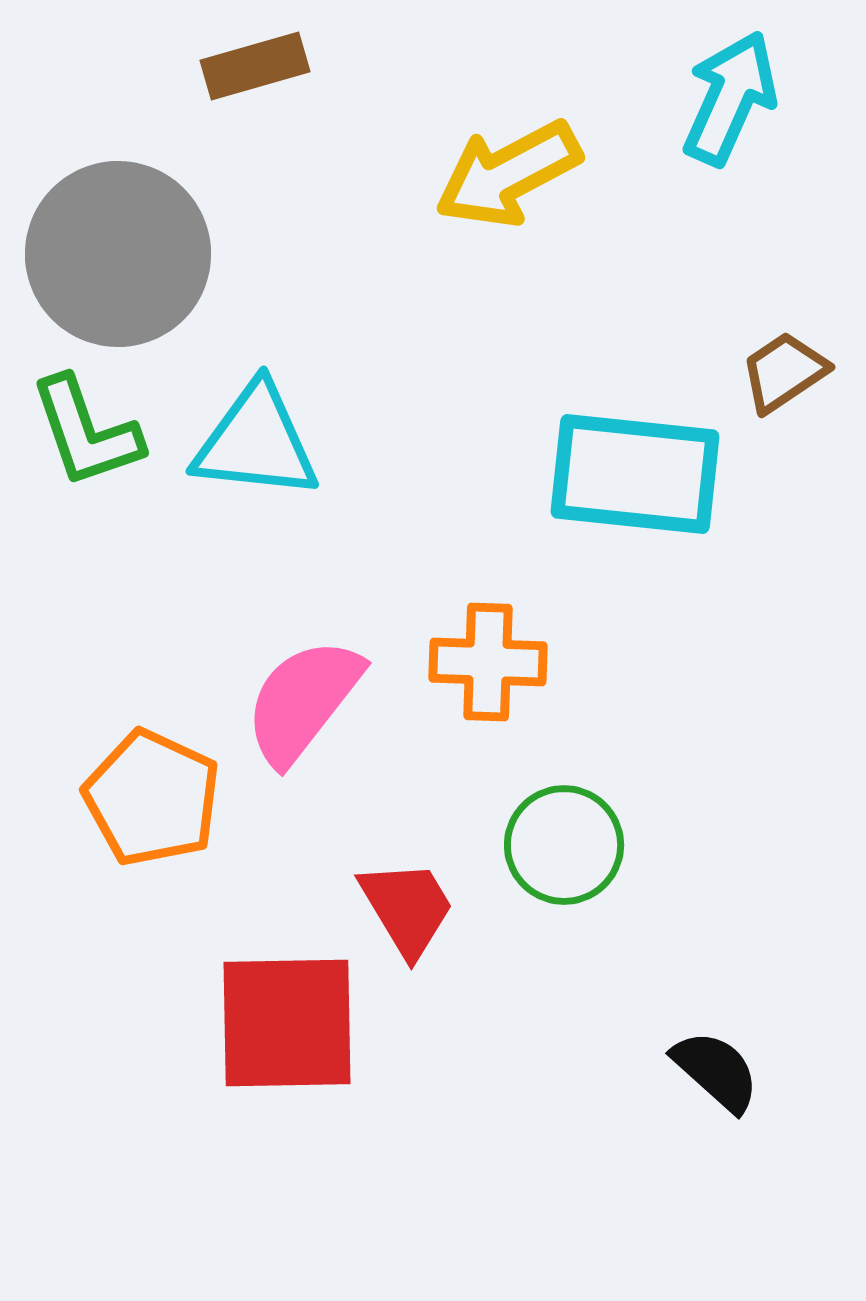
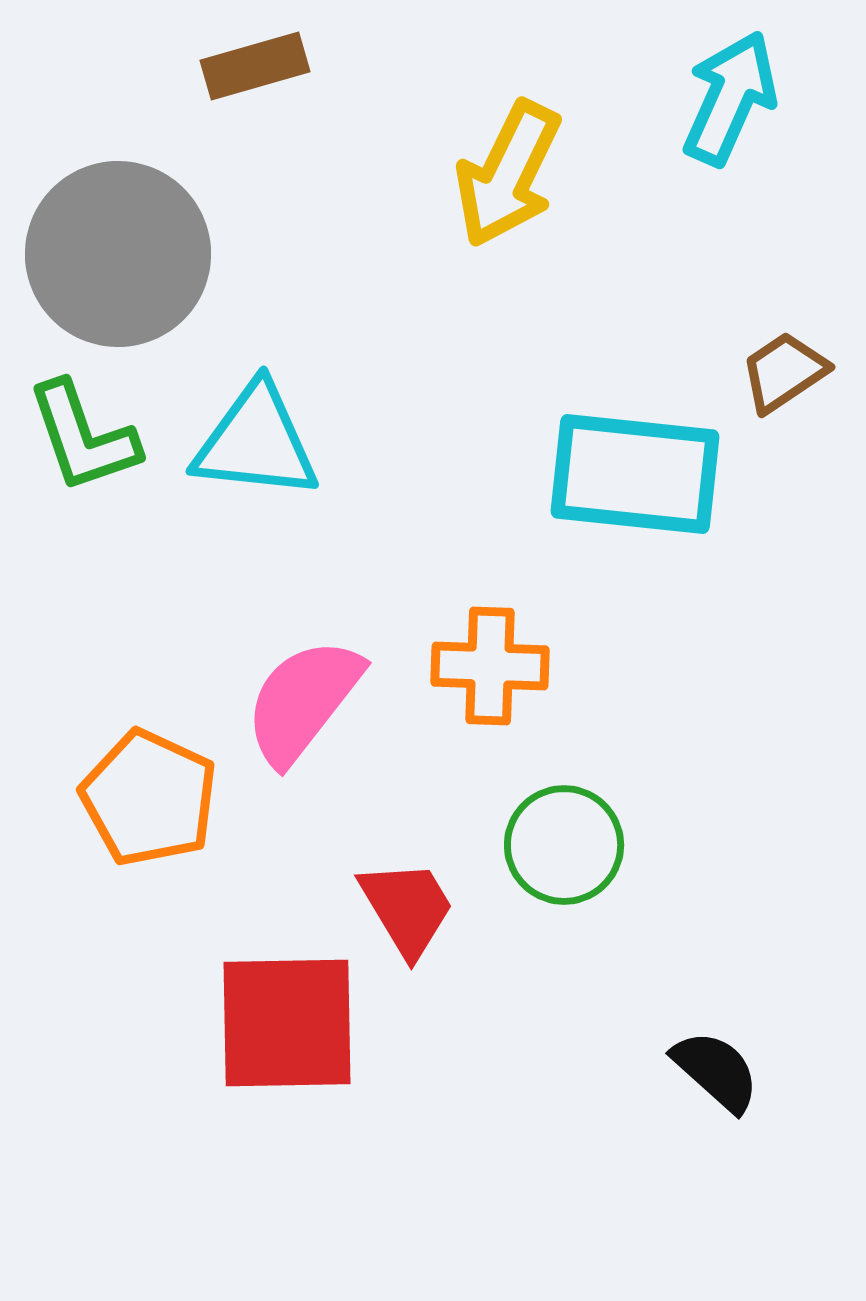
yellow arrow: rotated 36 degrees counterclockwise
green L-shape: moved 3 px left, 5 px down
orange cross: moved 2 px right, 4 px down
orange pentagon: moved 3 px left
